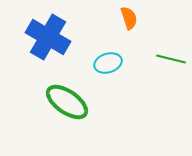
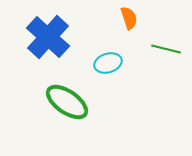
blue cross: rotated 12 degrees clockwise
green line: moved 5 px left, 10 px up
